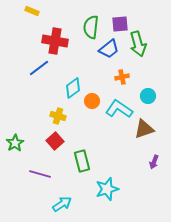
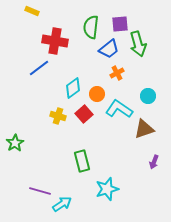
orange cross: moved 5 px left, 4 px up; rotated 16 degrees counterclockwise
orange circle: moved 5 px right, 7 px up
red square: moved 29 px right, 27 px up
purple line: moved 17 px down
